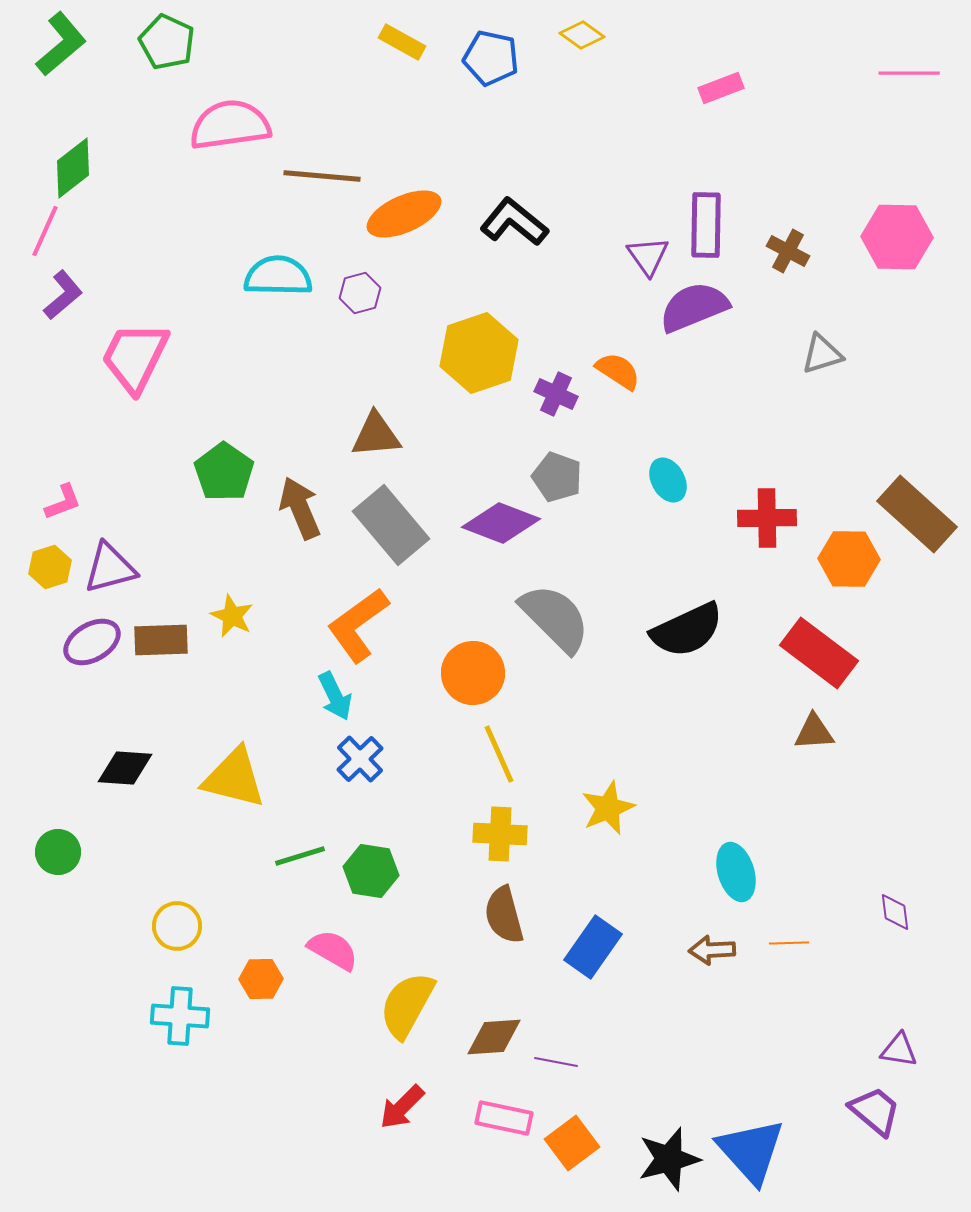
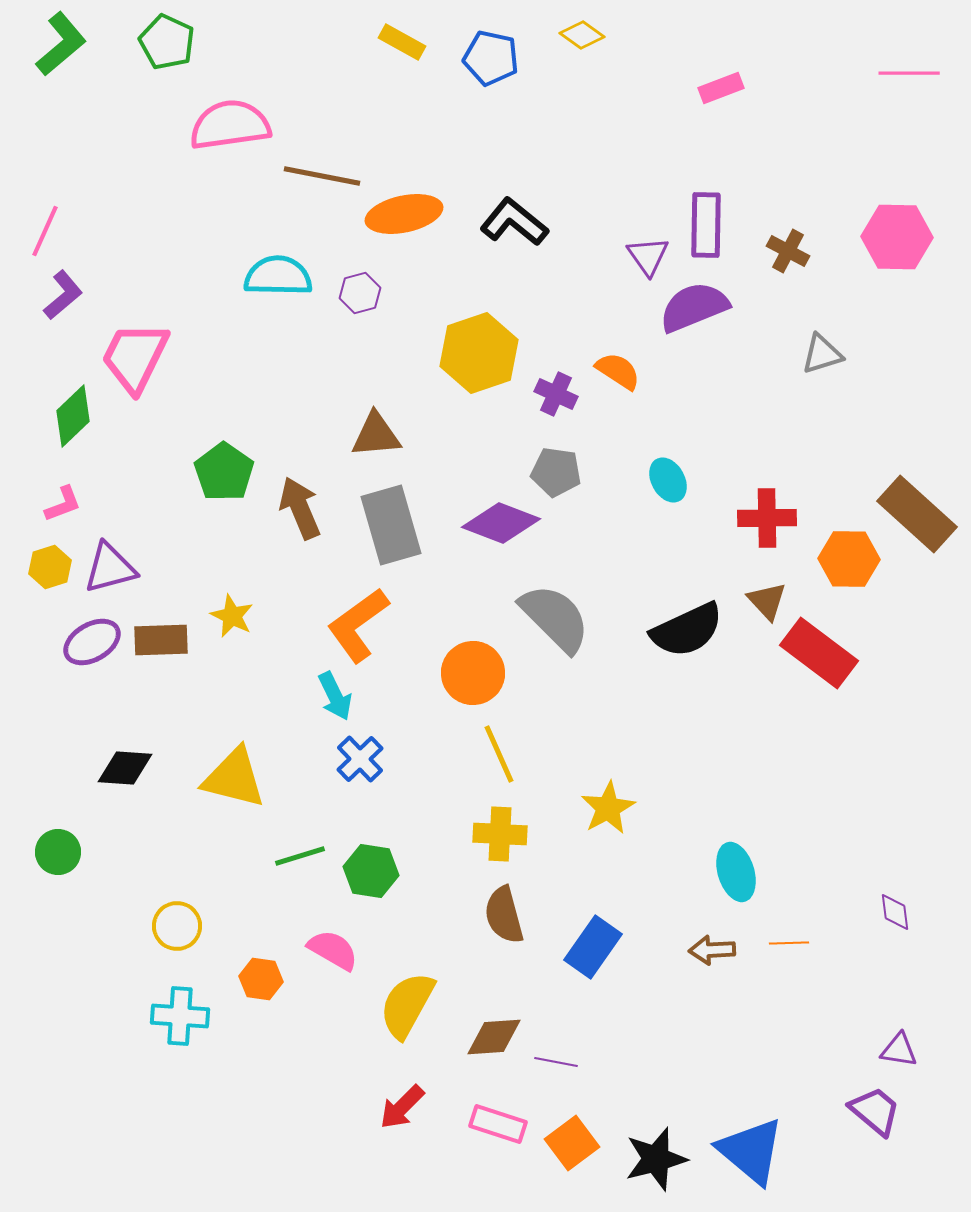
green diamond at (73, 168): moved 248 px down; rotated 6 degrees counterclockwise
brown line at (322, 176): rotated 6 degrees clockwise
orange ellipse at (404, 214): rotated 12 degrees clockwise
gray pentagon at (557, 477): moved 1 px left, 5 px up; rotated 12 degrees counterclockwise
pink L-shape at (63, 502): moved 2 px down
gray rectangle at (391, 525): rotated 24 degrees clockwise
brown triangle at (814, 732): moved 47 px left, 131 px up; rotated 51 degrees clockwise
yellow star at (608, 808): rotated 6 degrees counterclockwise
orange hexagon at (261, 979): rotated 9 degrees clockwise
pink rectangle at (504, 1118): moved 6 px left, 6 px down; rotated 6 degrees clockwise
blue triangle at (751, 1151): rotated 8 degrees counterclockwise
black star at (669, 1159): moved 13 px left
